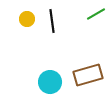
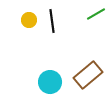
yellow circle: moved 2 px right, 1 px down
brown rectangle: rotated 24 degrees counterclockwise
